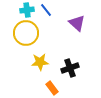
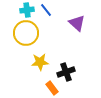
black cross: moved 4 px left, 4 px down
